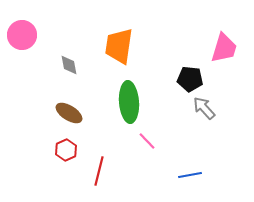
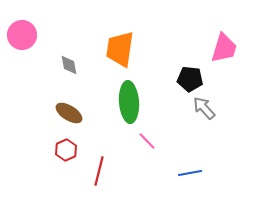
orange trapezoid: moved 1 px right, 3 px down
blue line: moved 2 px up
